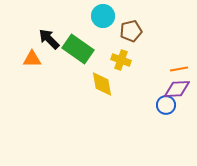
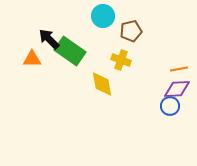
green rectangle: moved 8 px left, 2 px down
blue circle: moved 4 px right, 1 px down
